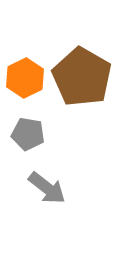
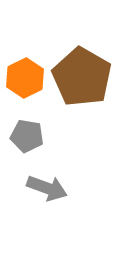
gray pentagon: moved 1 px left, 2 px down
gray arrow: rotated 18 degrees counterclockwise
